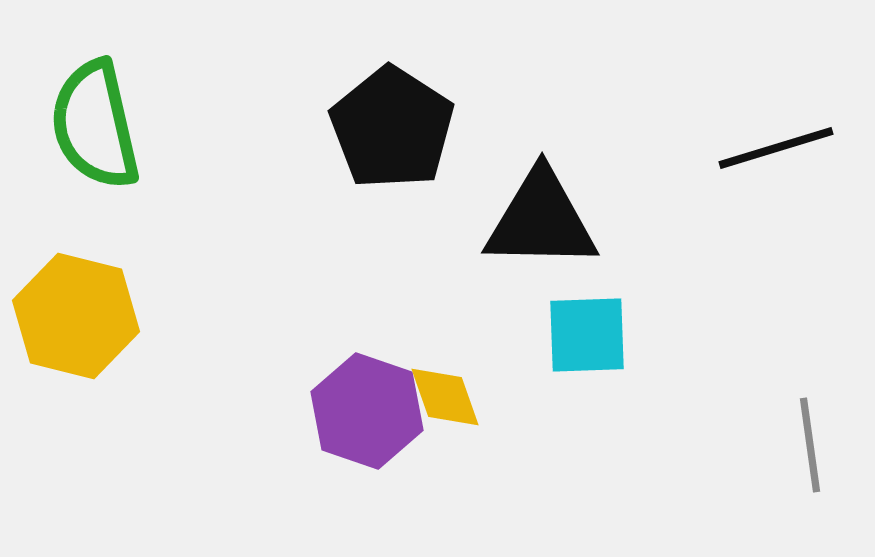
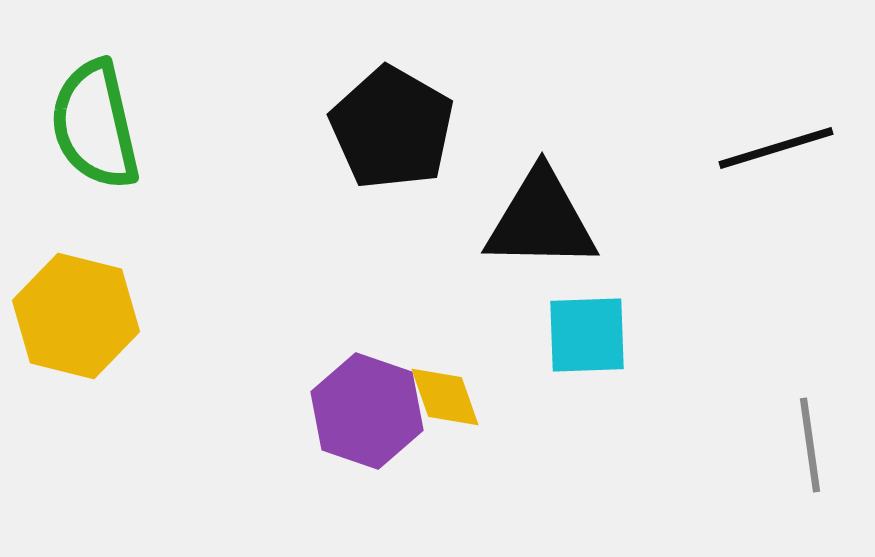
black pentagon: rotated 3 degrees counterclockwise
